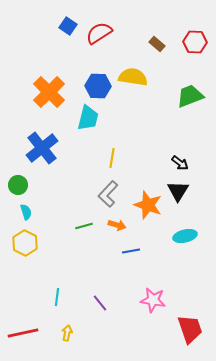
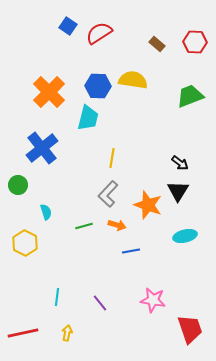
yellow semicircle: moved 3 px down
cyan semicircle: moved 20 px right
